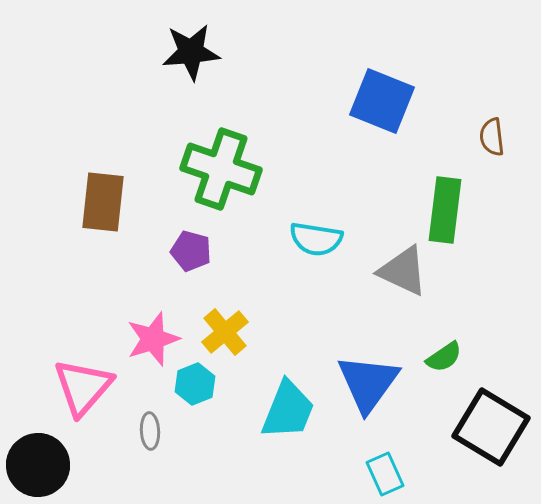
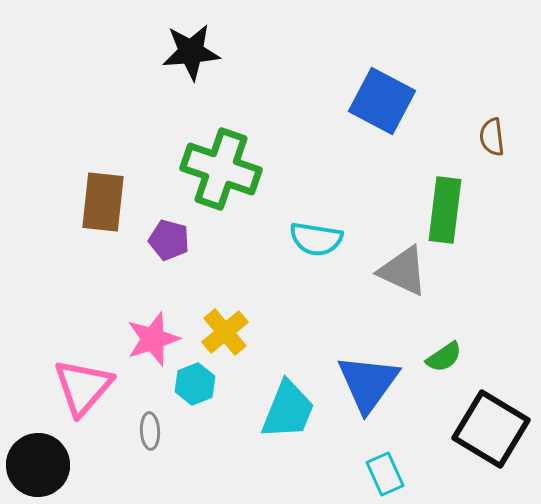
blue square: rotated 6 degrees clockwise
purple pentagon: moved 22 px left, 11 px up
black square: moved 2 px down
